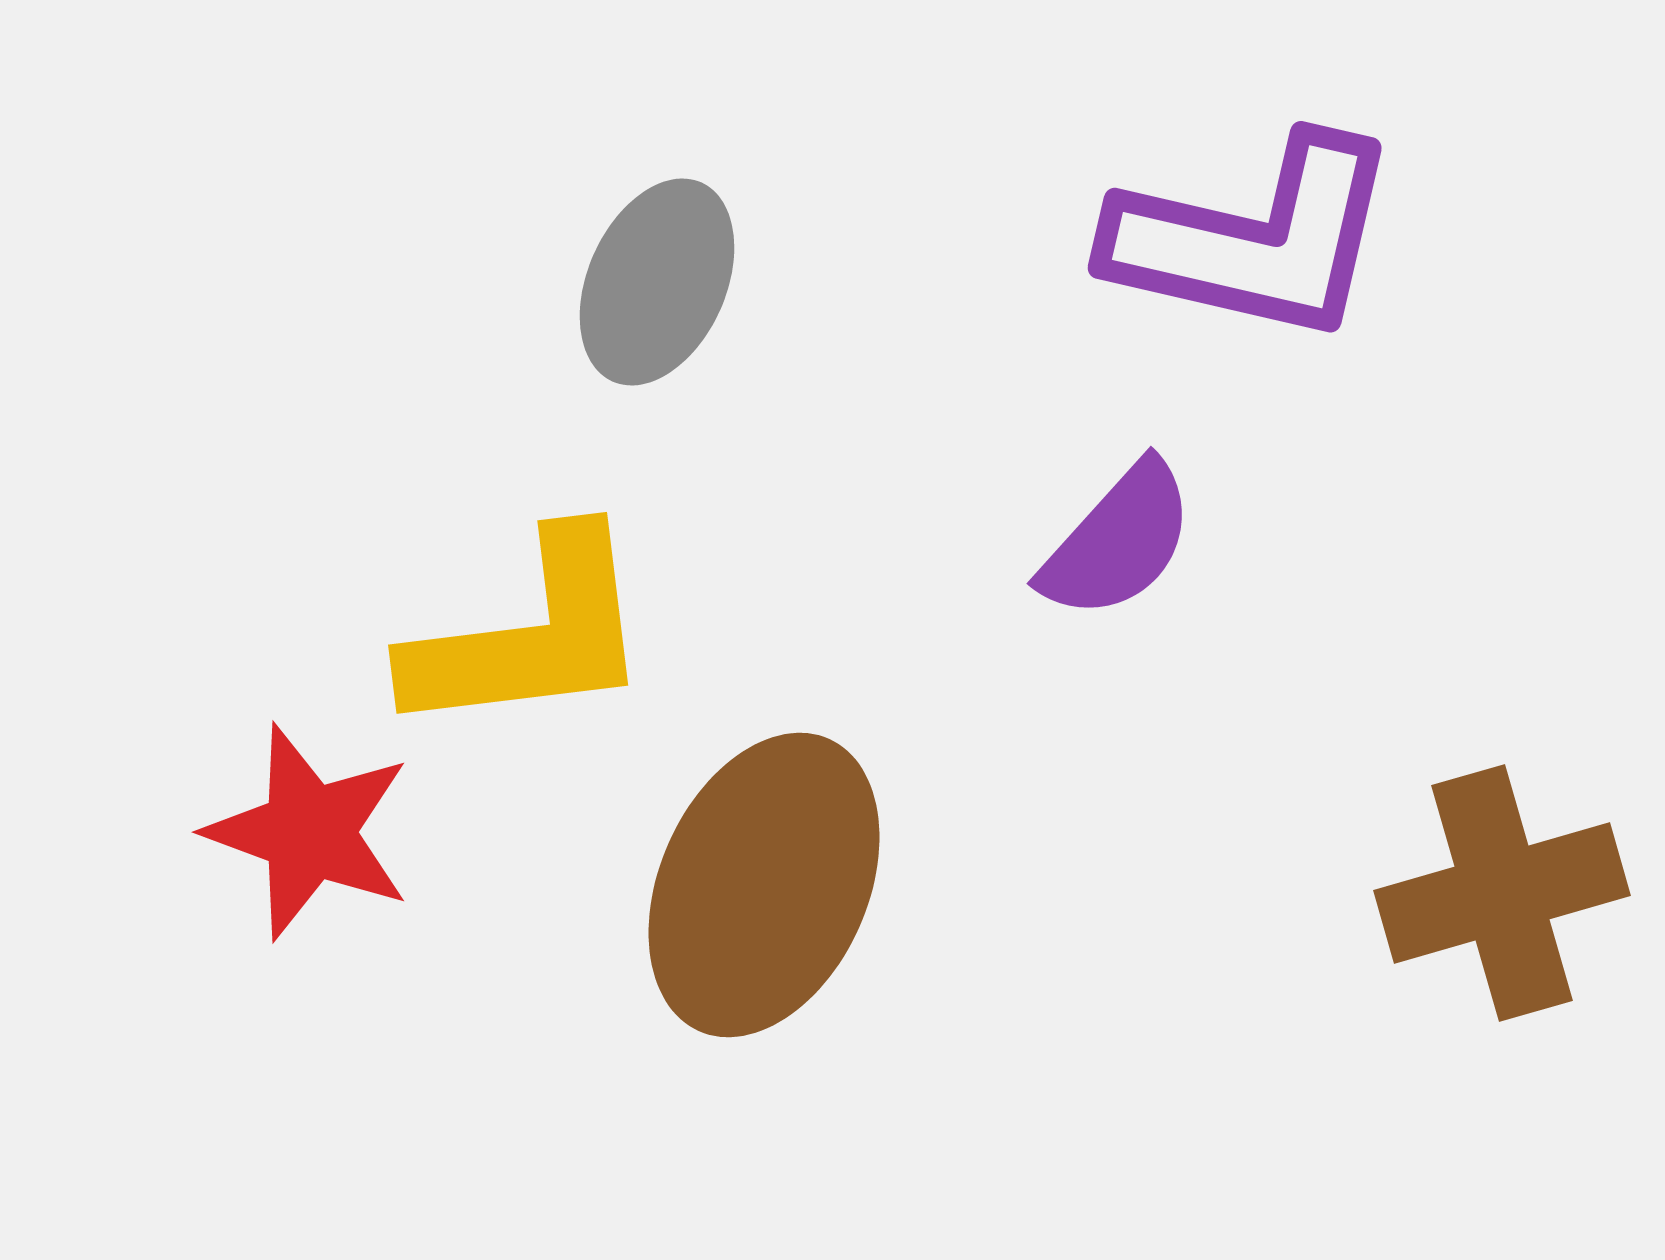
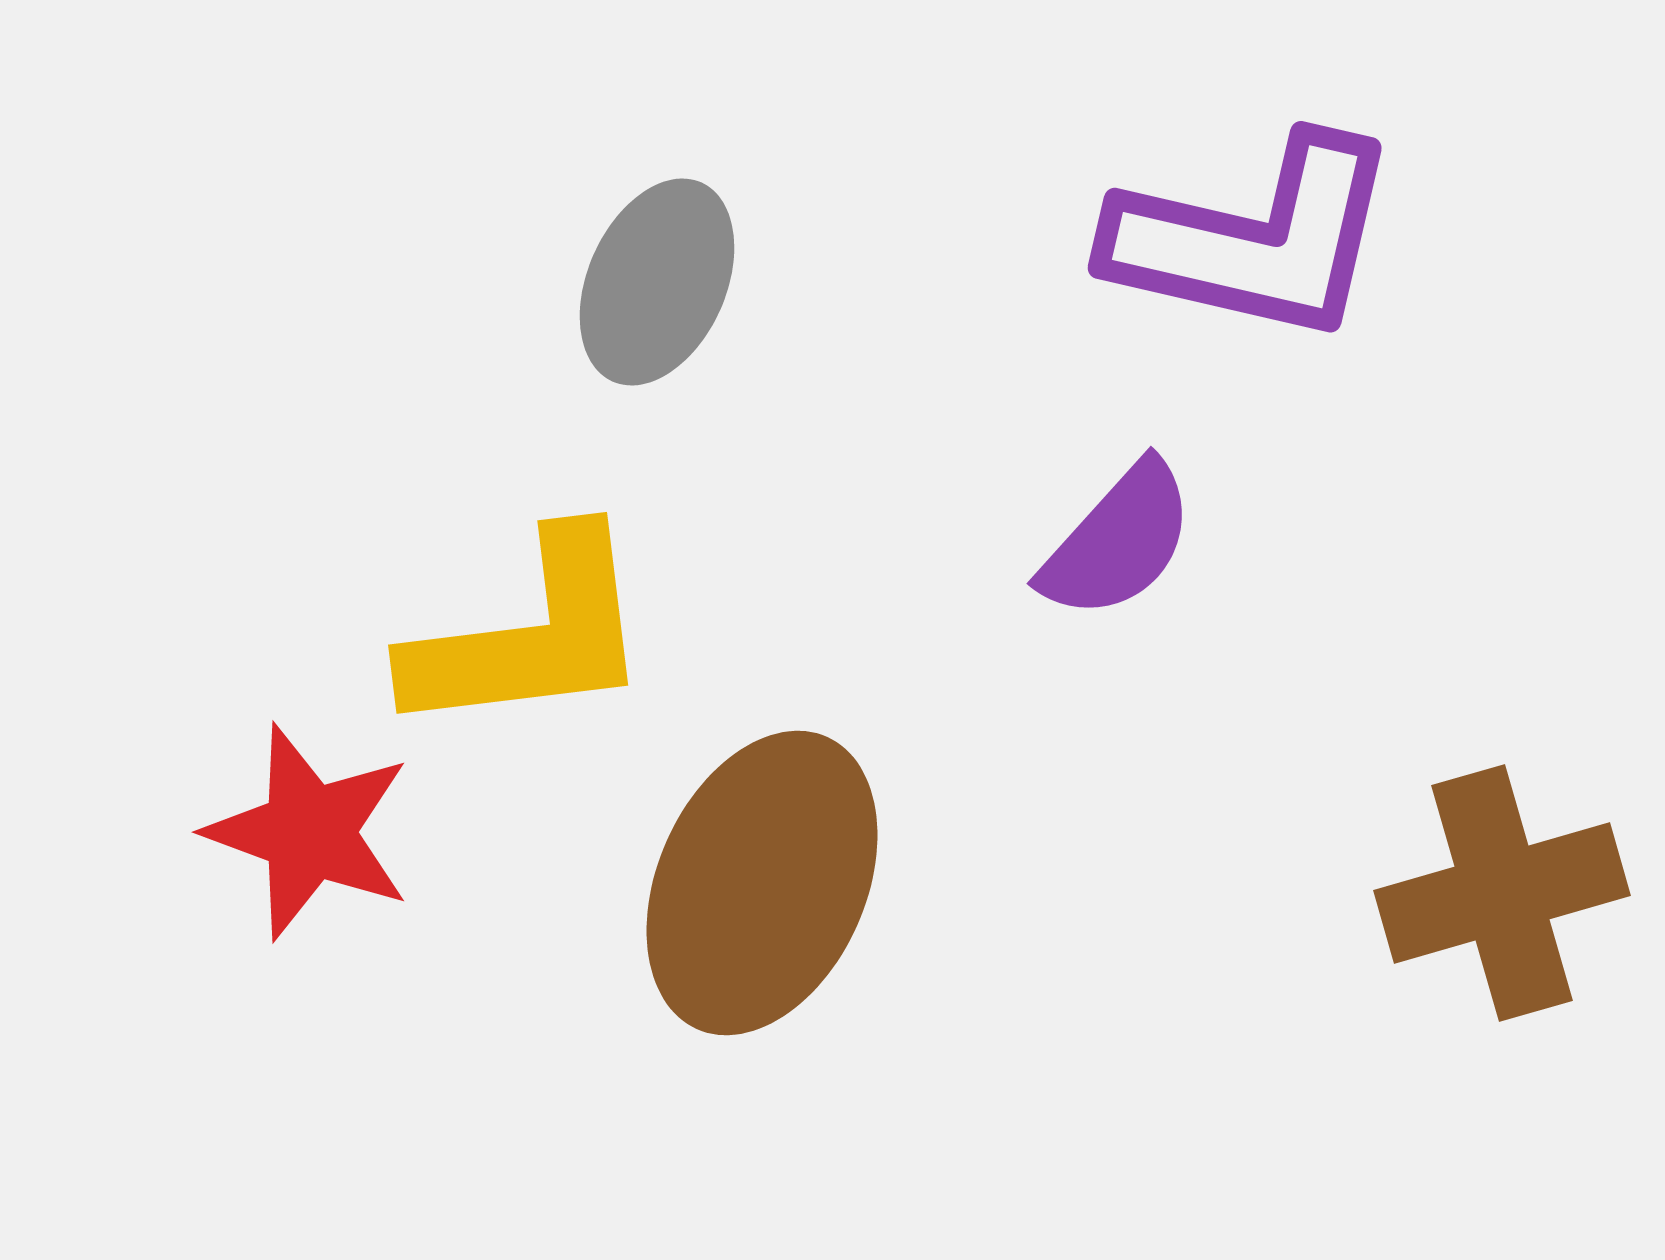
brown ellipse: moved 2 px left, 2 px up
